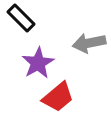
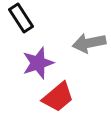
black rectangle: rotated 12 degrees clockwise
purple star: rotated 12 degrees clockwise
